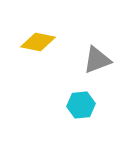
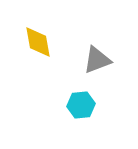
yellow diamond: rotated 68 degrees clockwise
